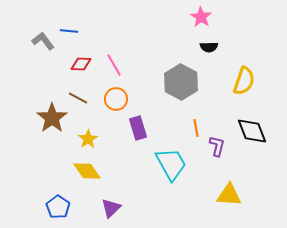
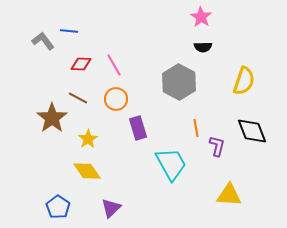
black semicircle: moved 6 px left
gray hexagon: moved 2 px left
